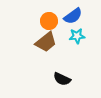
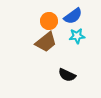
black semicircle: moved 5 px right, 4 px up
